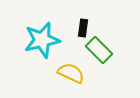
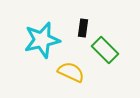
green rectangle: moved 6 px right
yellow semicircle: moved 1 px up
